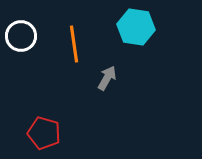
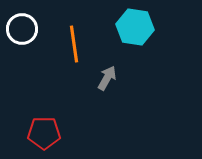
cyan hexagon: moved 1 px left
white circle: moved 1 px right, 7 px up
red pentagon: rotated 16 degrees counterclockwise
